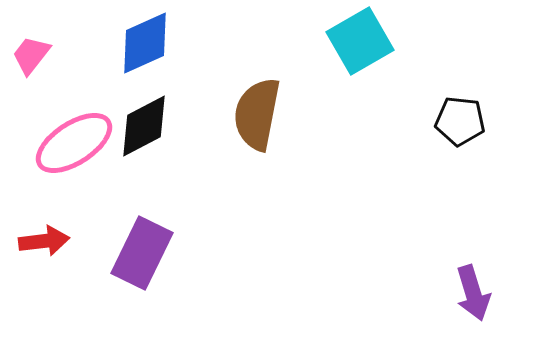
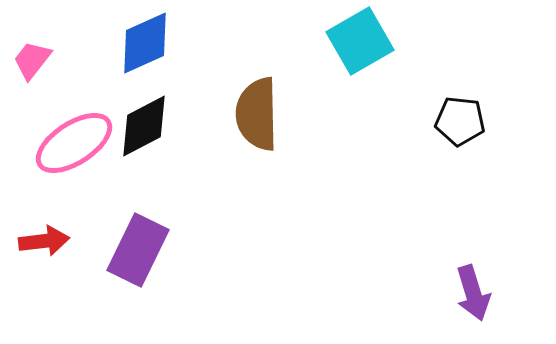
pink trapezoid: moved 1 px right, 5 px down
brown semicircle: rotated 12 degrees counterclockwise
purple rectangle: moved 4 px left, 3 px up
